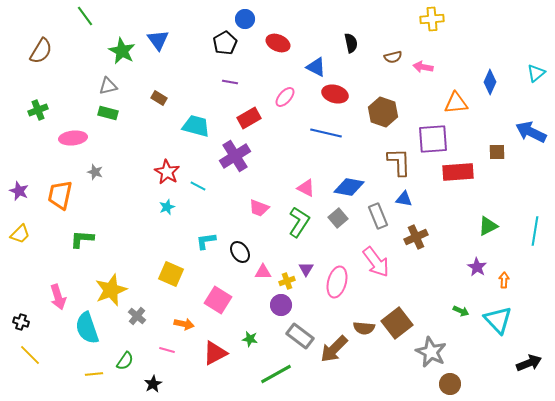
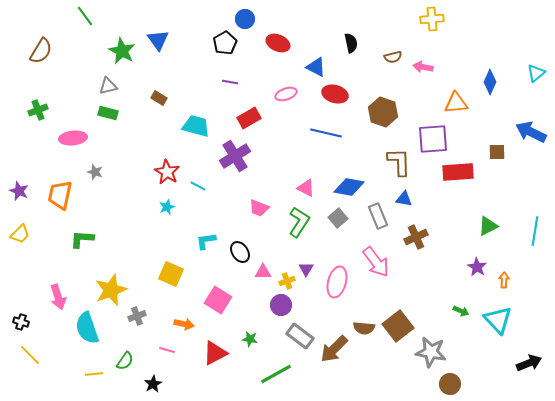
pink ellipse at (285, 97): moved 1 px right, 3 px up; rotated 30 degrees clockwise
gray cross at (137, 316): rotated 30 degrees clockwise
brown square at (397, 323): moved 1 px right, 3 px down
gray star at (431, 352): rotated 16 degrees counterclockwise
